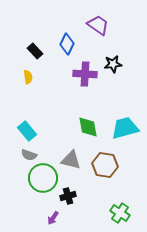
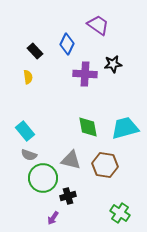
cyan rectangle: moved 2 px left
